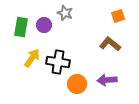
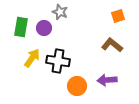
gray star: moved 5 px left, 1 px up
purple circle: moved 3 px down
brown L-shape: moved 2 px right, 1 px down
black cross: moved 1 px up
orange circle: moved 2 px down
